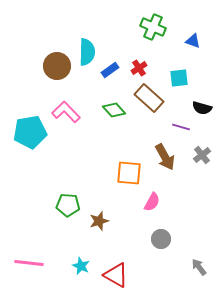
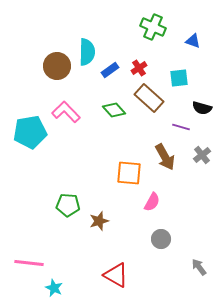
cyan star: moved 27 px left, 22 px down
